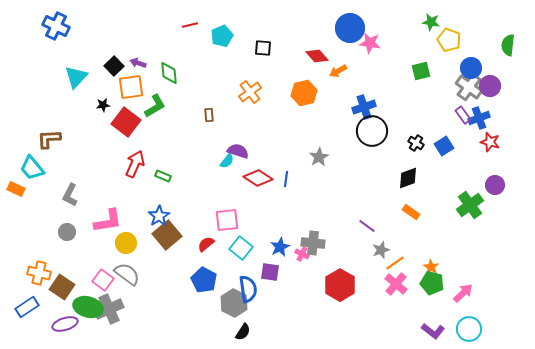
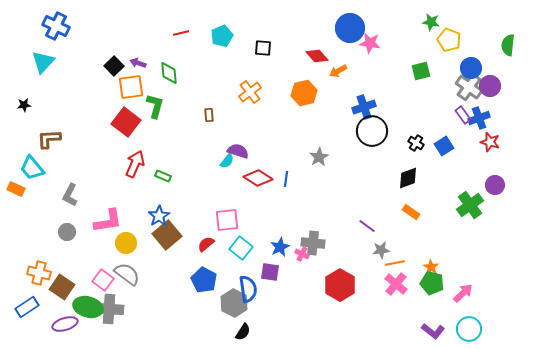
red line at (190, 25): moved 9 px left, 8 px down
cyan triangle at (76, 77): moved 33 px left, 15 px up
black star at (103, 105): moved 79 px left
green L-shape at (155, 106): rotated 45 degrees counterclockwise
gray star at (381, 250): rotated 12 degrees clockwise
orange line at (395, 263): rotated 24 degrees clockwise
gray cross at (109, 309): rotated 28 degrees clockwise
